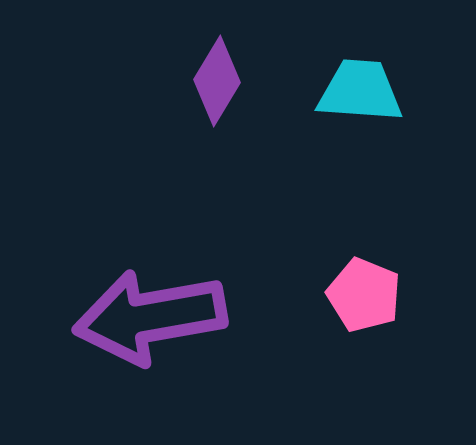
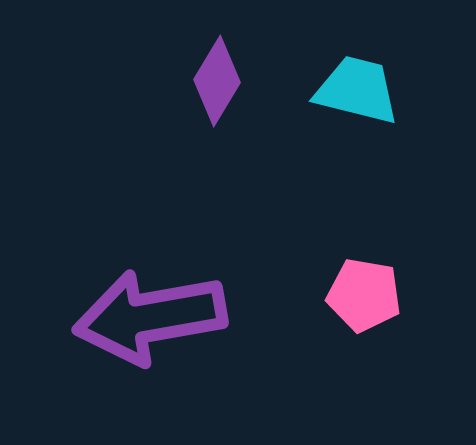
cyan trapezoid: moved 3 px left, 1 px up; rotated 10 degrees clockwise
pink pentagon: rotated 12 degrees counterclockwise
